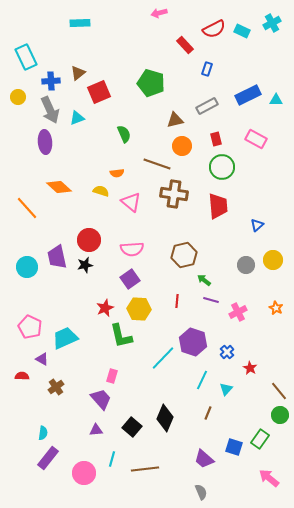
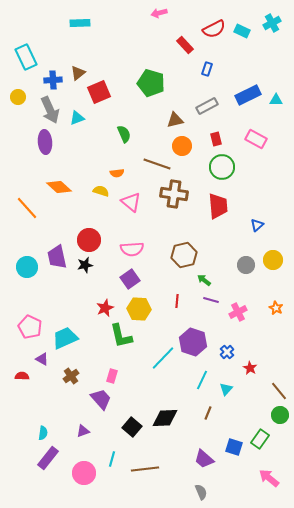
blue cross at (51, 81): moved 2 px right, 1 px up
brown cross at (56, 387): moved 15 px right, 11 px up
black diamond at (165, 418): rotated 64 degrees clockwise
purple triangle at (96, 430): moved 13 px left, 1 px down; rotated 16 degrees counterclockwise
